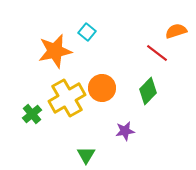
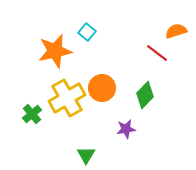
green diamond: moved 3 px left, 4 px down
purple star: moved 1 px right, 2 px up
